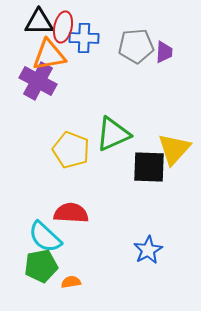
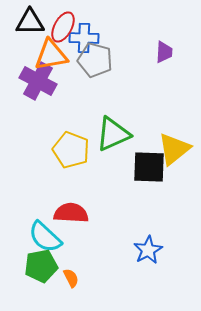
black triangle: moved 9 px left
red ellipse: rotated 16 degrees clockwise
gray pentagon: moved 41 px left, 14 px down; rotated 20 degrees clockwise
orange triangle: moved 2 px right
yellow triangle: rotated 9 degrees clockwise
orange semicircle: moved 4 px up; rotated 72 degrees clockwise
